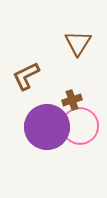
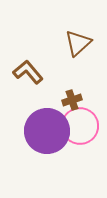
brown triangle: rotated 16 degrees clockwise
brown L-shape: moved 2 px right, 4 px up; rotated 76 degrees clockwise
purple circle: moved 4 px down
